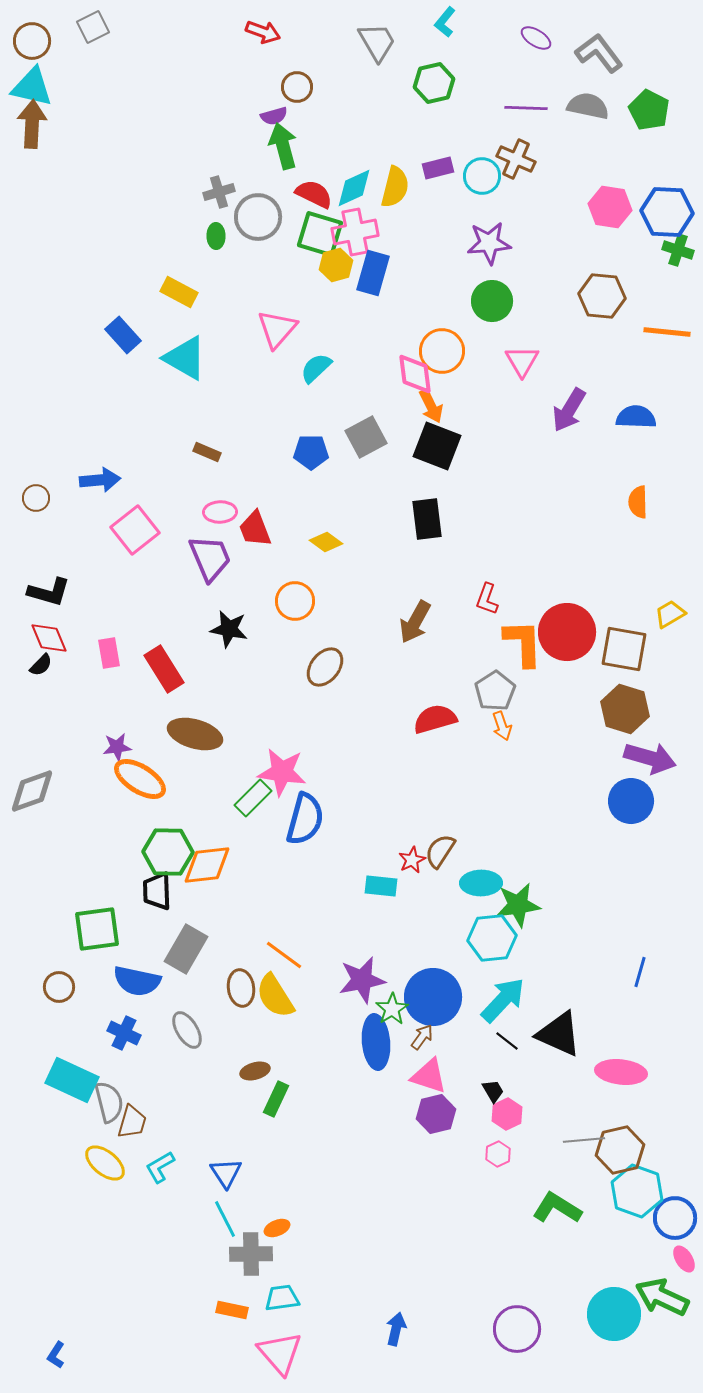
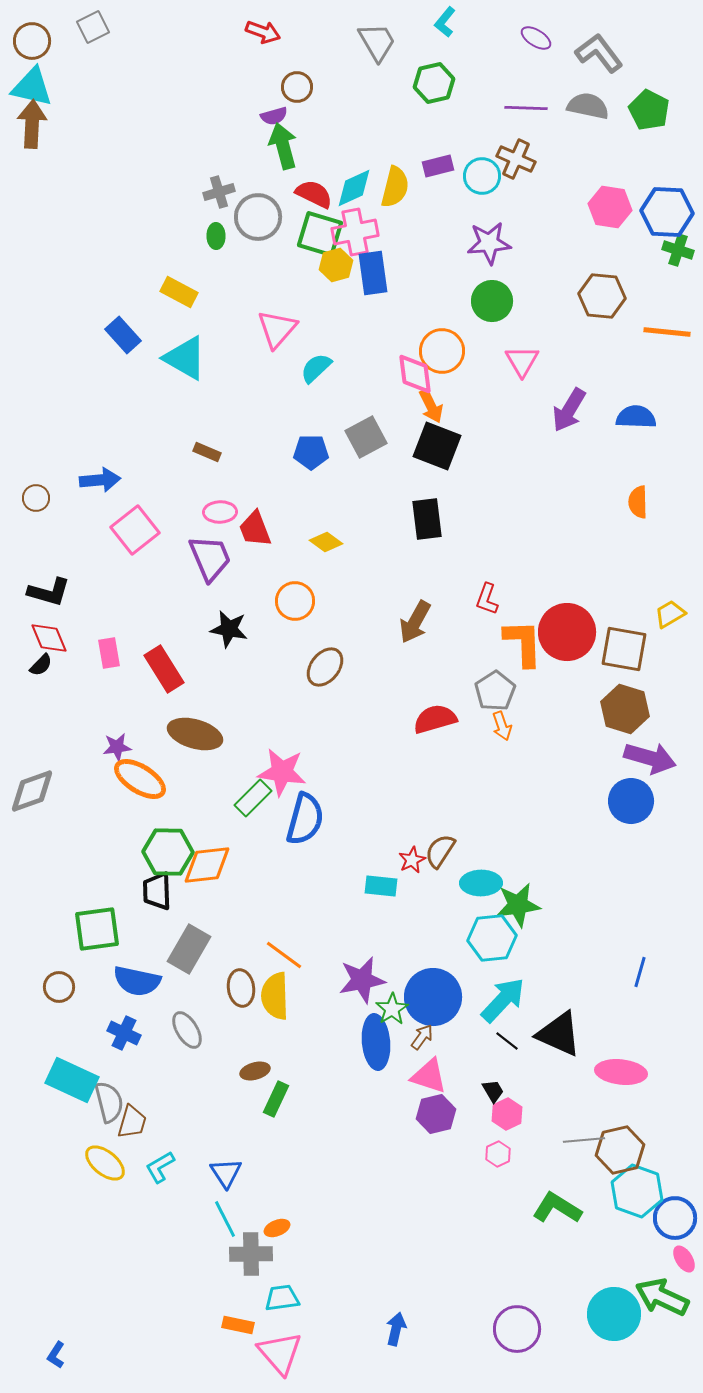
purple rectangle at (438, 168): moved 2 px up
blue rectangle at (373, 273): rotated 24 degrees counterclockwise
gray rectangle at (186, 949): moved 3 px right
yellow semicircle at (275, 996): rotated 30 degrees clockwise
orange rectangle at (232, 1310): moved 6 px right, 15 px down
